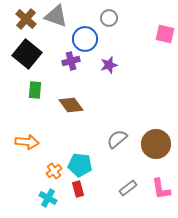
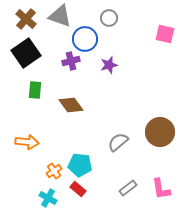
gray triangle: moved 4 px right
black square: moved 1 px left, 1 px up; rotated 16 degrees clockwise
gray semicircle: moved 1 px right, 3 px down
brown circle: moved 4 px right, 12 px up
red rectangle: rotated 35 degrees counterclockwise
